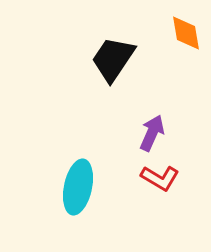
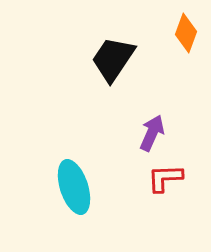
orange diamond: rotated 30 degrees clockwise
red L-shape: moved 5 px right; rotated 147 degrees clockwise
cyan ellipse: moved 4 px left; rotated 30 degrees counterclockwise
